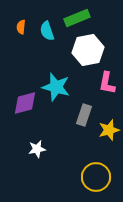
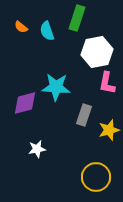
green rectangle: rotated 50 degrees counterclockwise
orange semicircle: rotated 56 degrees counterclockwise
white hexagon: moved 9 px right, 2 px down
cyan star: rotated 12 degrees counterclockwise
